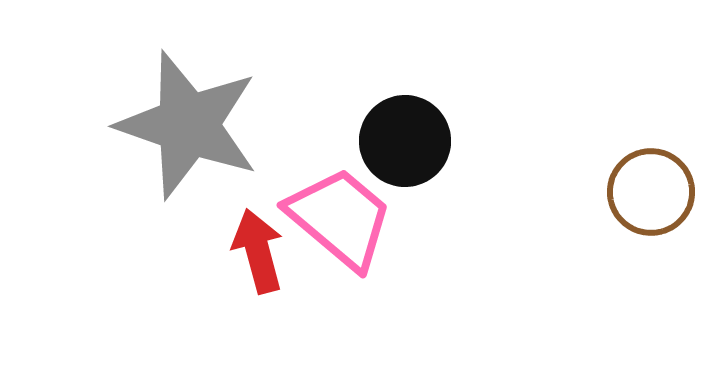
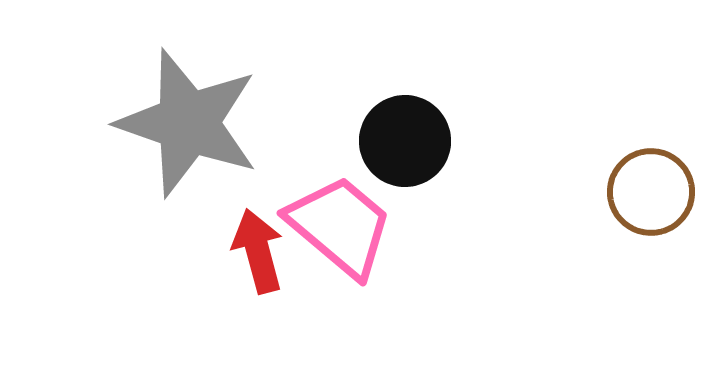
gray star: moved 2 px up
pink trapezoid: moved 8 px down
